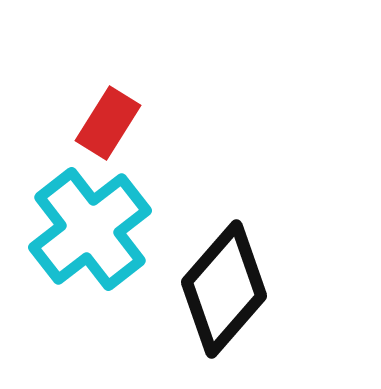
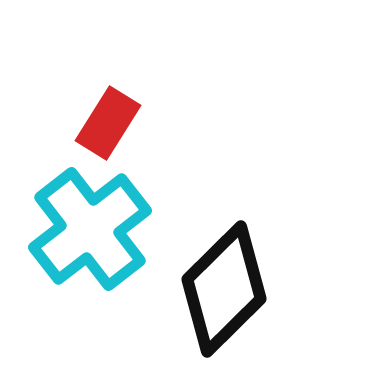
black diamond: rotated 4 degrees clockwise
